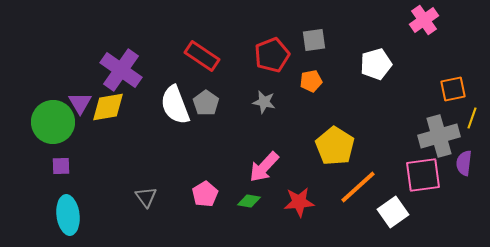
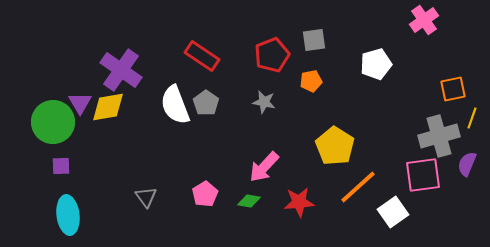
purple semicircle: moved 3 px right, 1 px down; rotated 15 degrees clockwise
